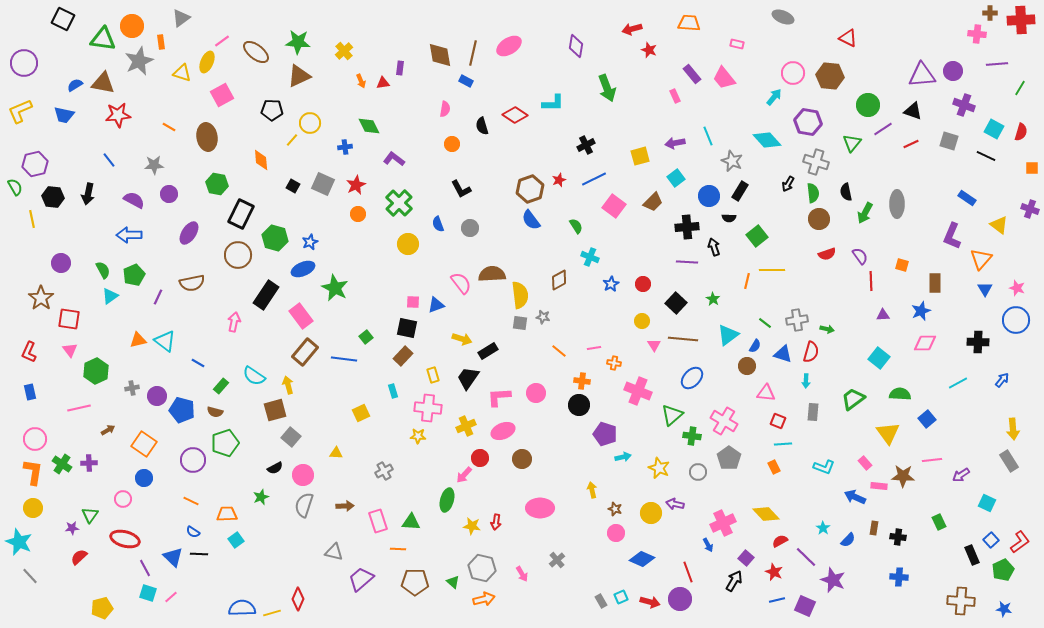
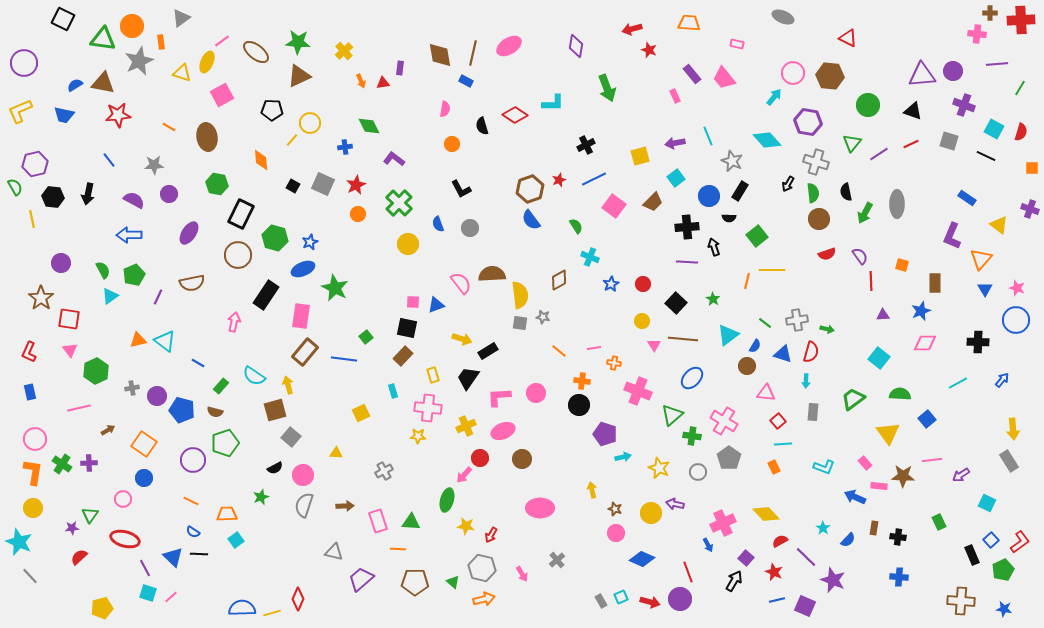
purple line at (883, 129): moved 4 px left, 25 px down
pink rectangle at (301, 316): rotated 45 degrees clockwise
red square at (778, 421): rotated 28 degrees clockwise
red arrow at (496, 522): moved 5 px left, 13 px down; rotated 21 degrees clockwise
yellow star at (472, 526): moved 6 px left
